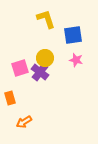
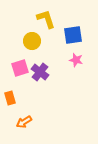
yellow circle: moved 13 px left, 17 px up
